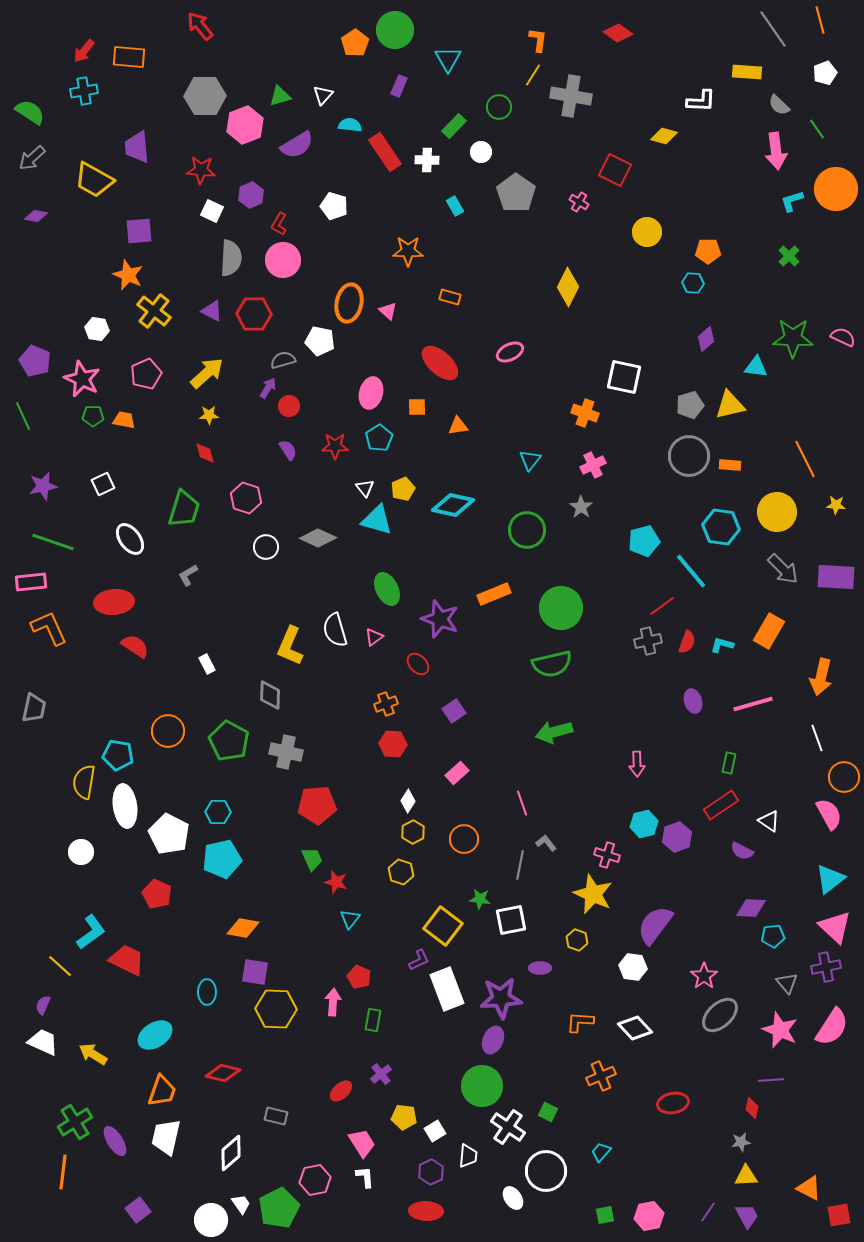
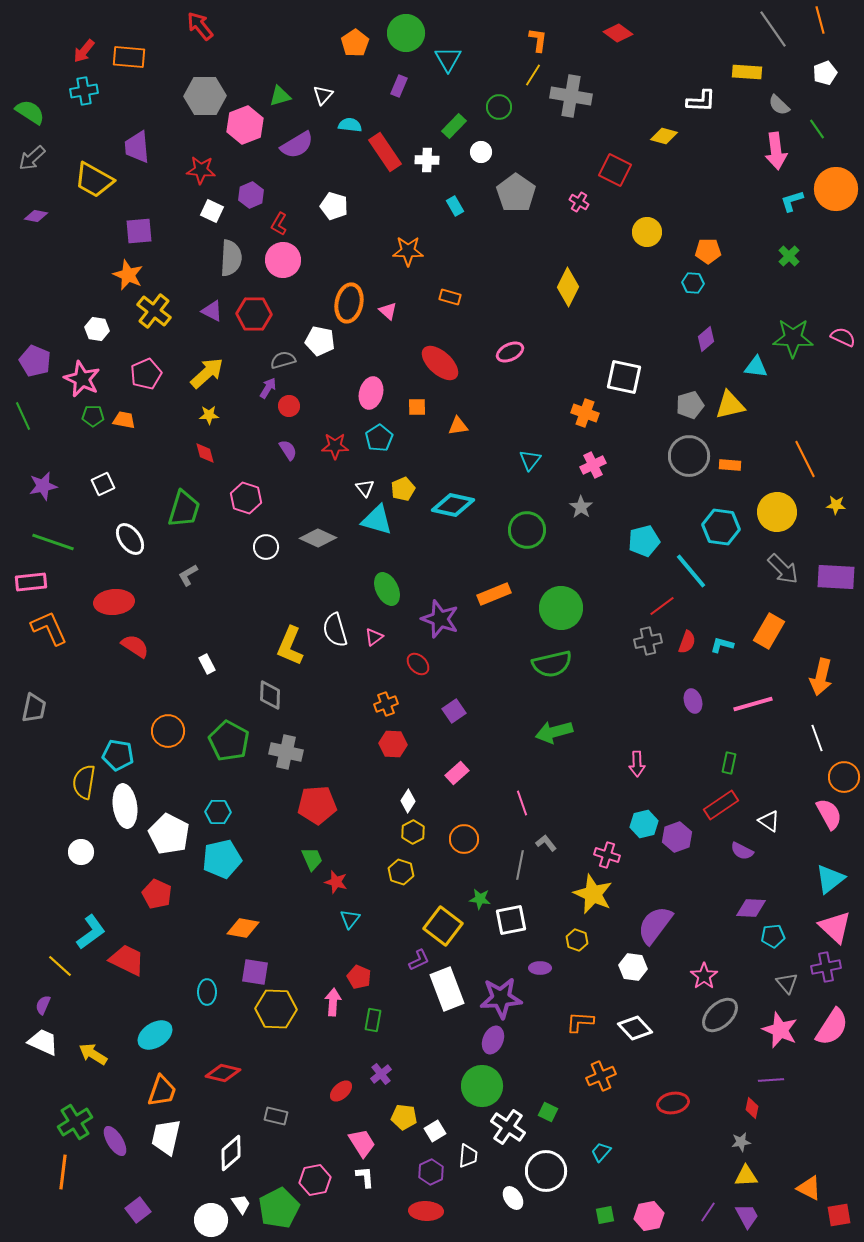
green circle at (395, 30): moved 11 px right, 3 px down
